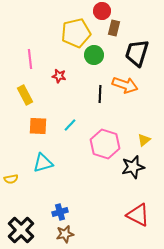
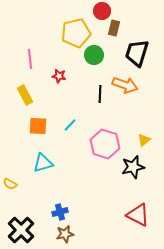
yellow semicircle: moved 1 px left, 5 px down; rotated 40 degrees clockwise
